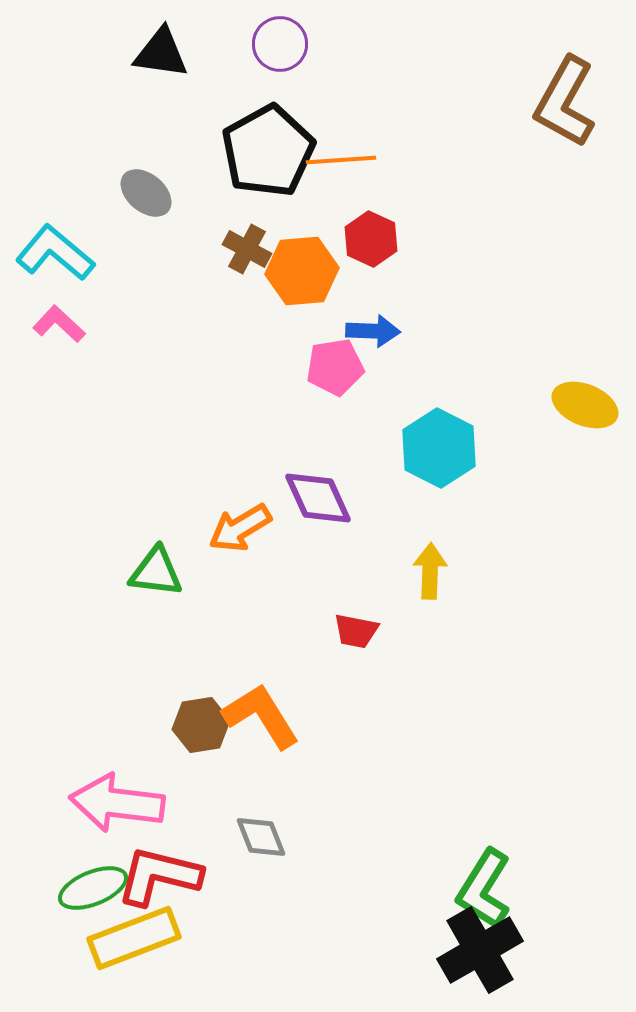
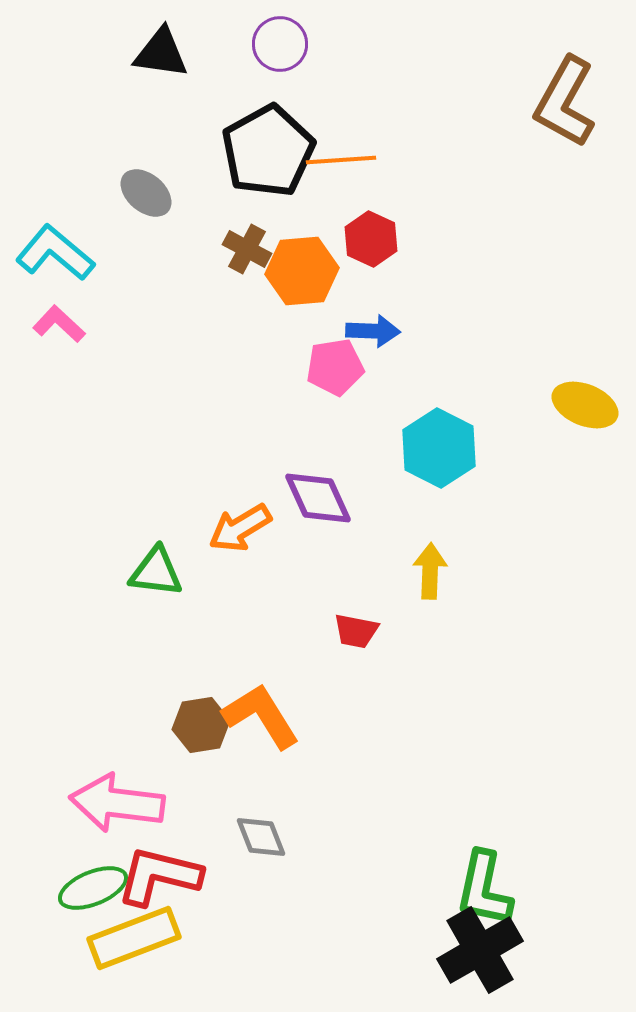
green L-shape: rotated 20 degrees counterclockwise
